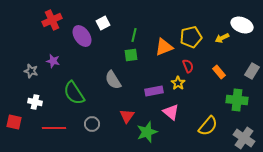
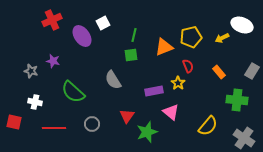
green semicircle: moved 1 px left, 1 px up; rotated 15 degrees counterclockwise
